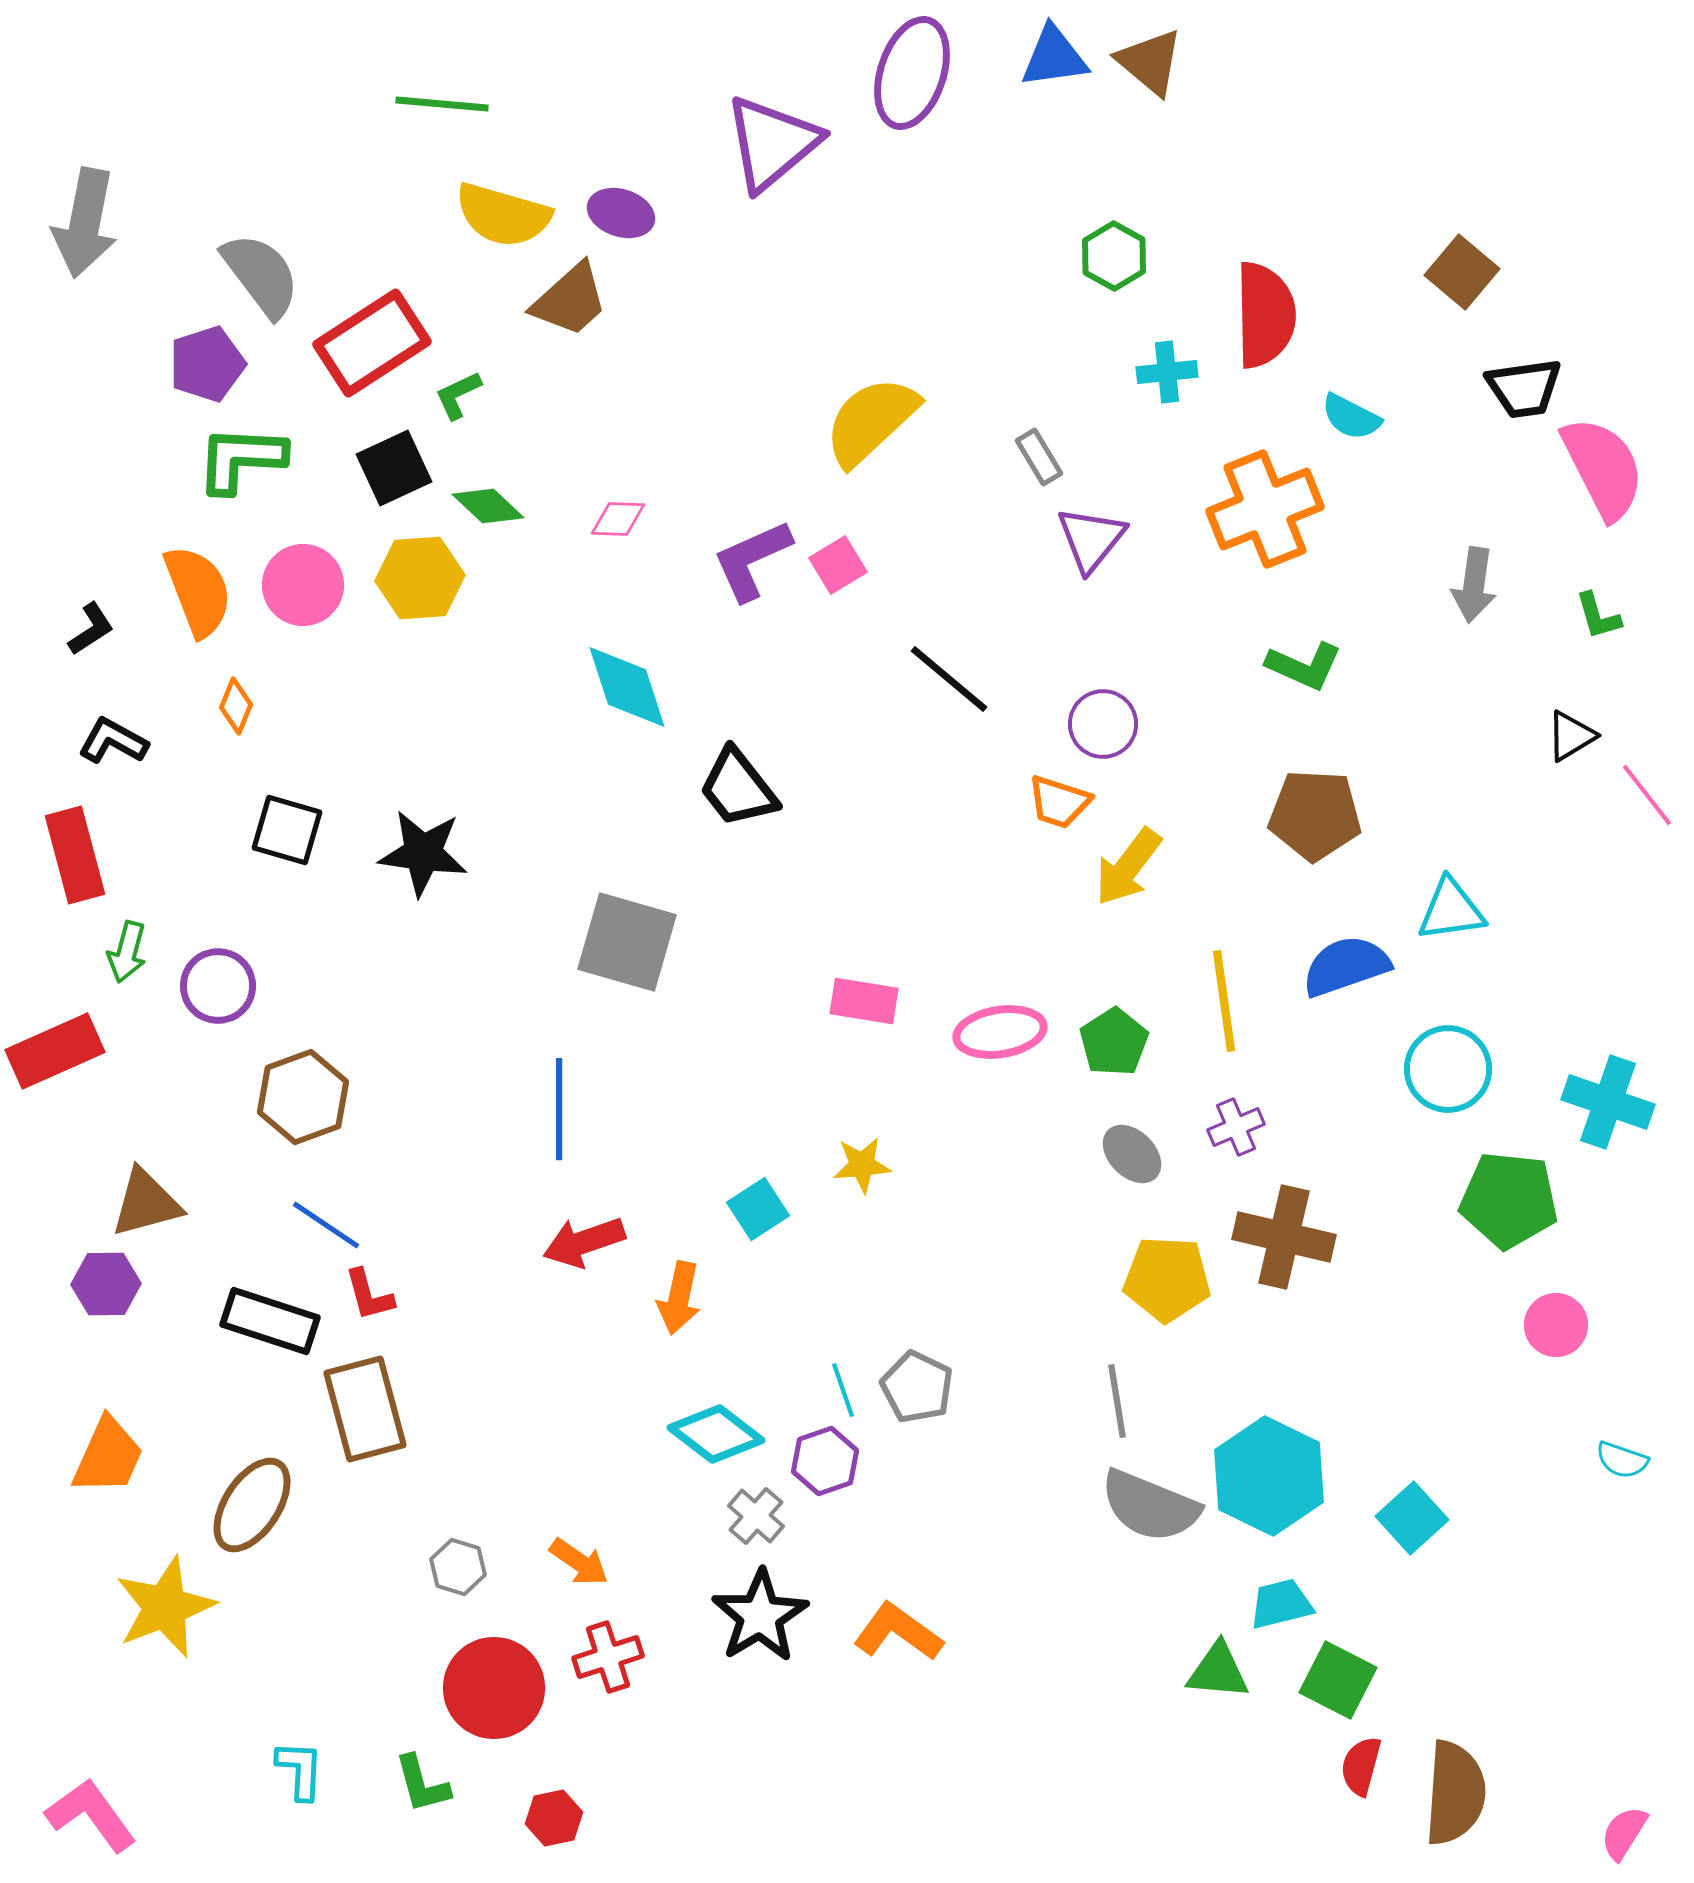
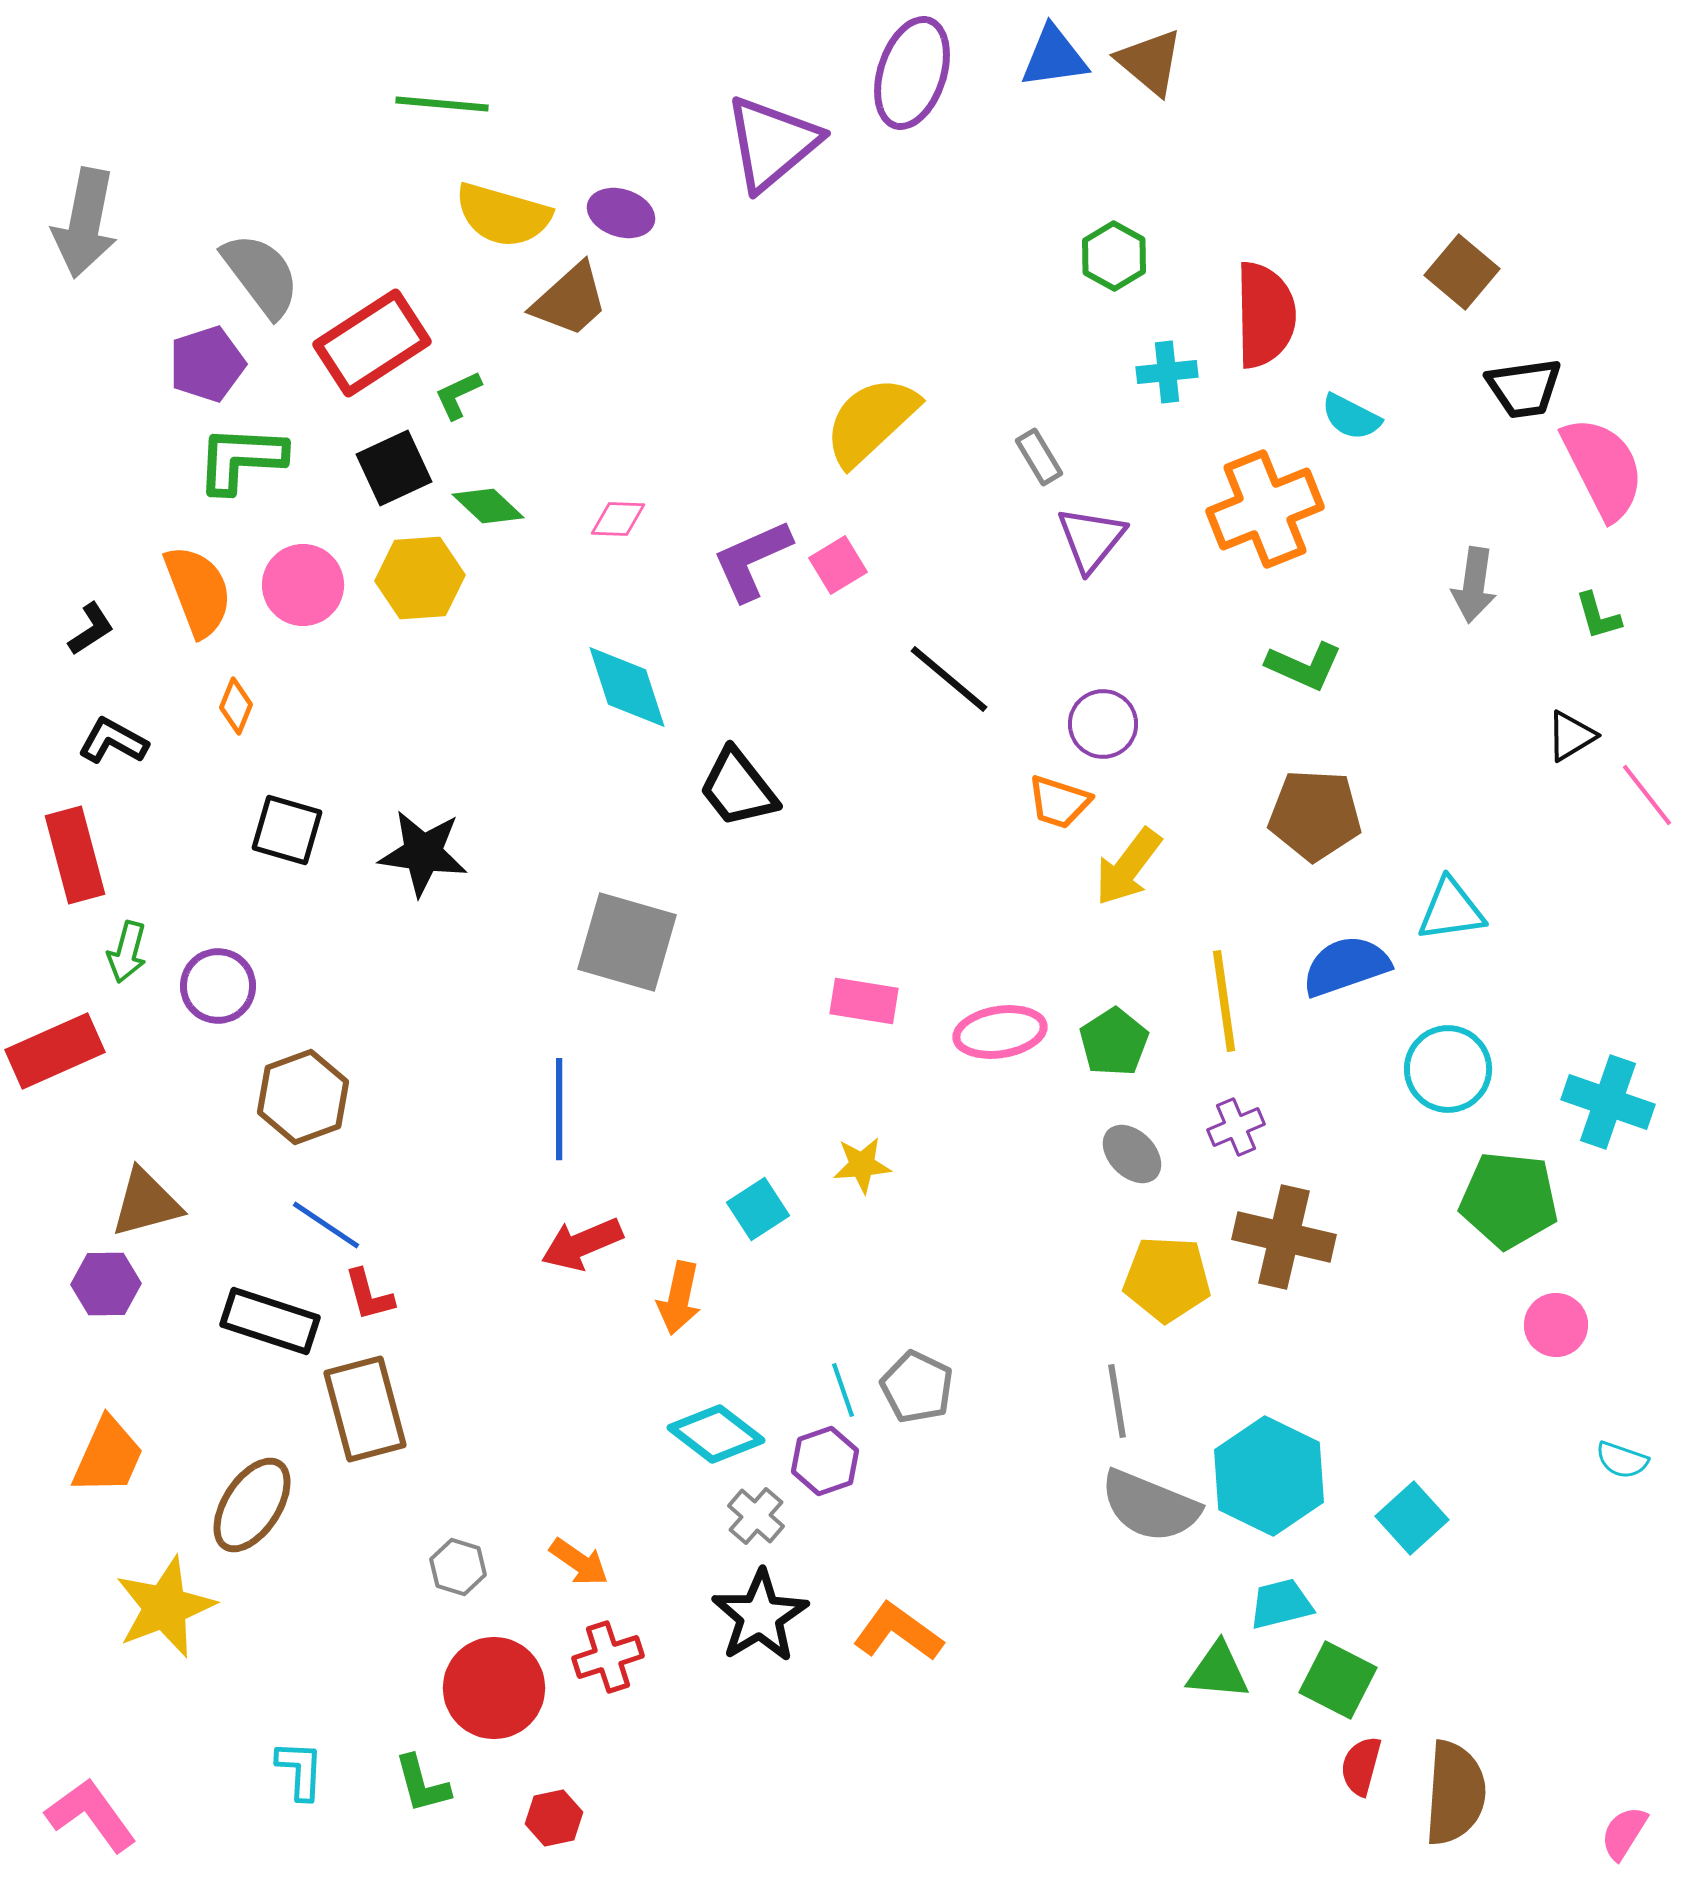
red arrow at (584, 1242): moved 2 px left, 2 px down; rotated 4 degrees counterclockwise
